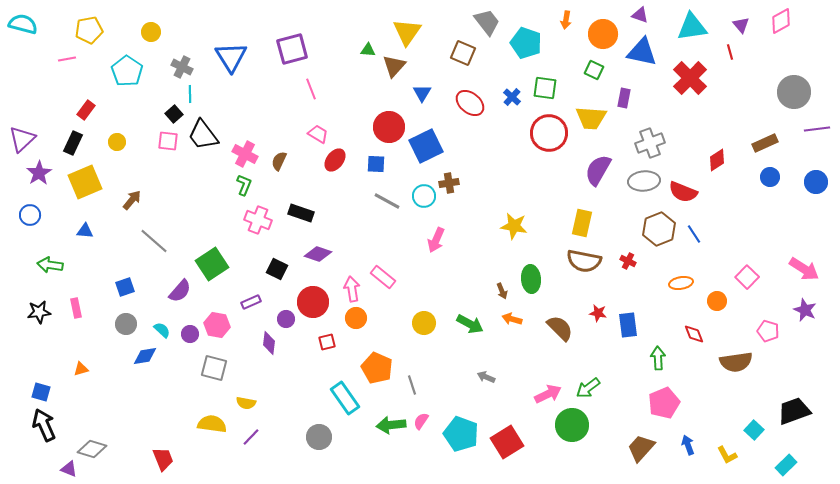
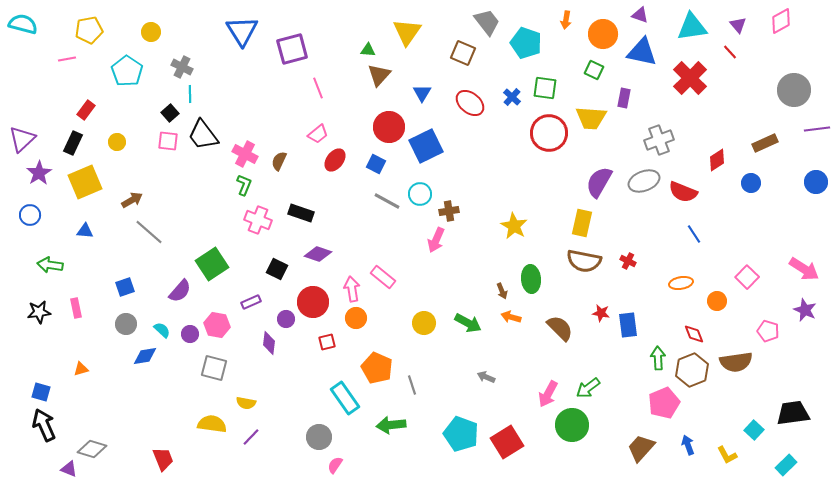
purple triangle at (741, 25): moved 3 px left
red line at (730, 52): rotated 28 degrees counterclockwise
blue triangle at (231, 57): moved 11 px right, 26 px up
brown triangle at (394, 66): moved 15 px left, 9 px down
pink line at (311, 89): moved 7 px right, 1 px up
gray circle at (794, 92): moved 2 px up
black square at (174, 114): moved 4 px left, 1 px up
pink trapezoid at (318, 134): rotated 110 degrees clockwise
gray cross at (650, 143): moved 9 px right, 3 px up
blue square at (376, 164): rotated 24 degrees clockwise
purple semicircle at (598, 170): moved 1 px right, 12 px down
blue circle at (770, 177): moved 19 px left, 6 px down
gray ellipse at (644, 181): rotated 16 degrees counterclockwise
brown cross at (449, 183): moved 28 px down
cyan circle at (424, 196): moved 4 px left, 2 px up
brown arrow at (132, 200): rotated 20 degrees clockwise
yellow star at (514, 226): rotated 20 degrees clockwise
brown hexagon at (659, 229): moved 33 px right, 141 px down
gray line at (154, 241): moved 5 px left, 9 px up
red star at (598, 313): moved 3 px right
orange arrow at (512, 319): moved 1 px left, 2 px up
green arrow at (470, 324): moved 2 px left, 1 px up
pink arrow at (548, 394): rotated 144 degrees clockwise
black trapezoid at (794, 411): moved 1 px left, 2 px down; rotated 12 degrees clockwise
pink semicircle at (421, 421): moved 86 px left, 44 px down
